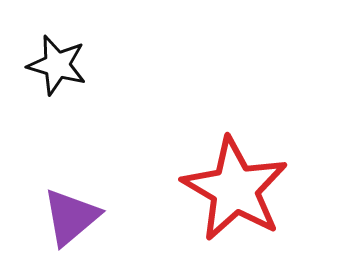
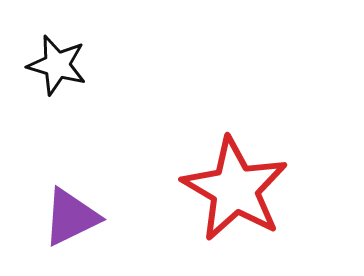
purple triangle: rotated 14 degrees clockwise
